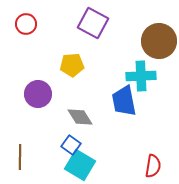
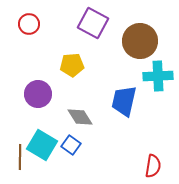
red circle: moved 3 px right
brown circle: moved 19 px left
cyan cross: moved 17 px right
blue trapezoid: rotated 24 degrees clockwise
cyan square: moved 38 px left, 20 px up
